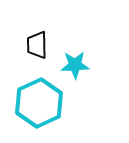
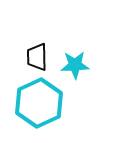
black trapezoid: moved 12 px down
